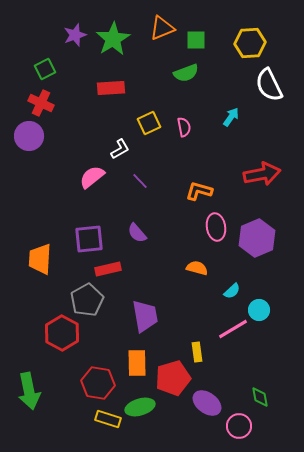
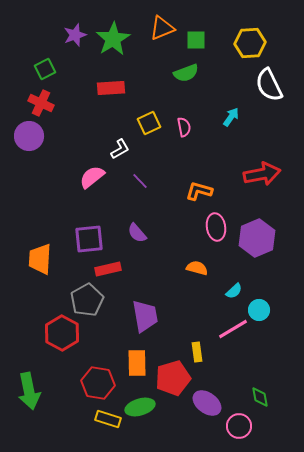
cyan semicircle at (232, 291): moved 2 px right
